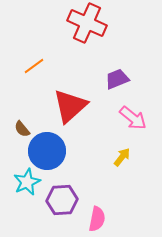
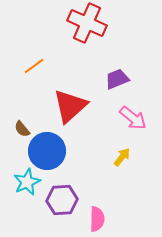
pink semicircle: rotated 10 degrees counterclockwise
